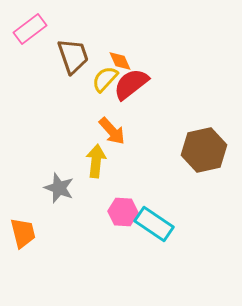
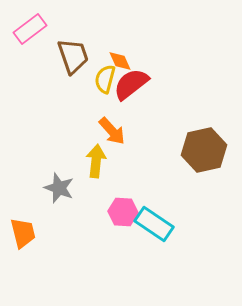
yellow semicircle: rotated 28 degrees counterclockwise
